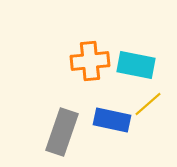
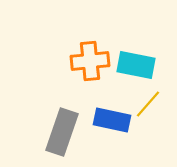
yellow line: rotated 8 degrees counterclockwise
